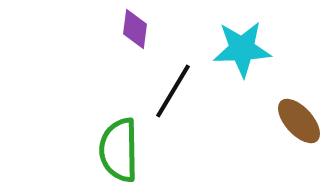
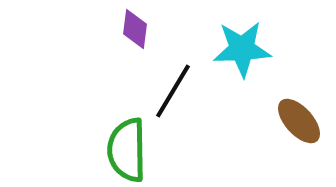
green semicircle: moved 8 px right
